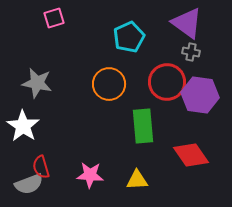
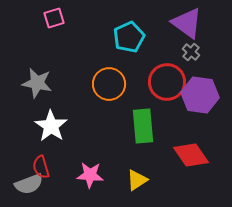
gray cross: rotated 30 degrees clockwise
white star: moved 28 px right
yellow triangle: rotated 30 degrees counterclockwise
